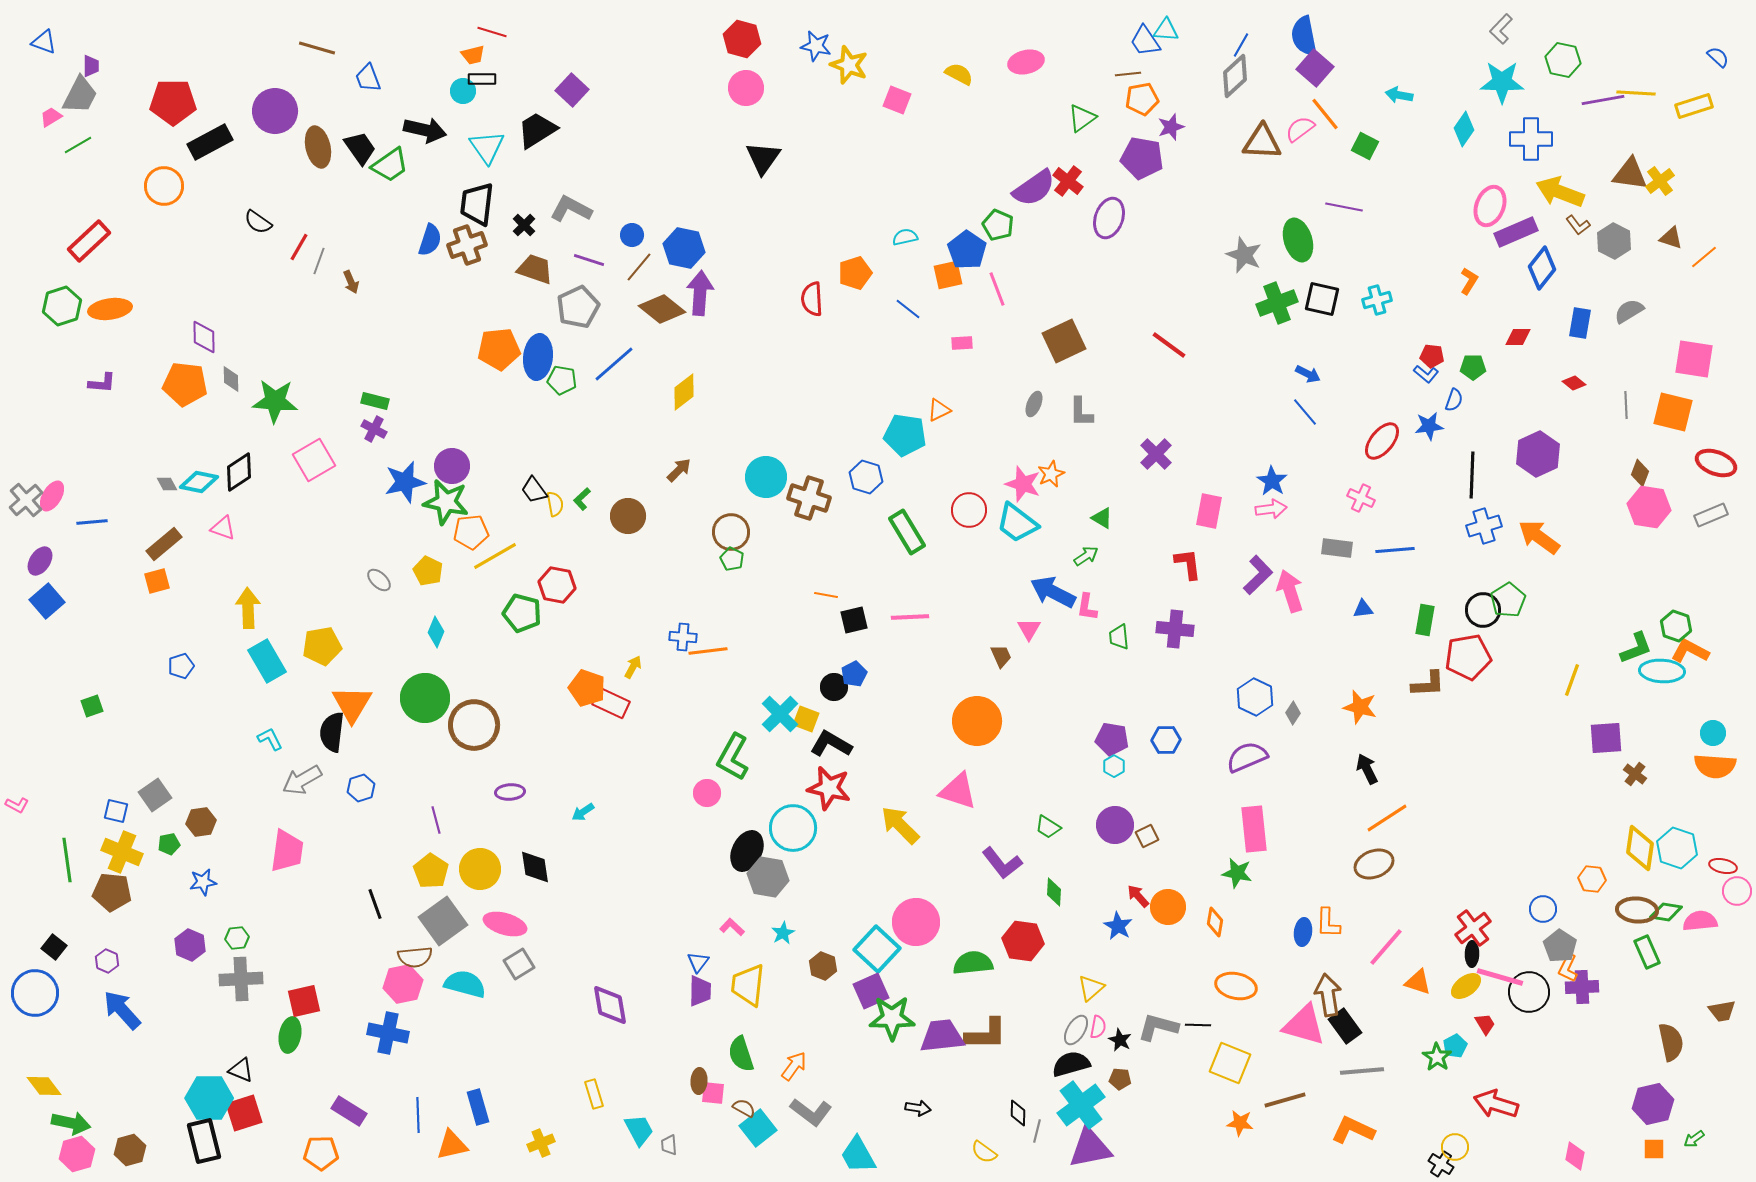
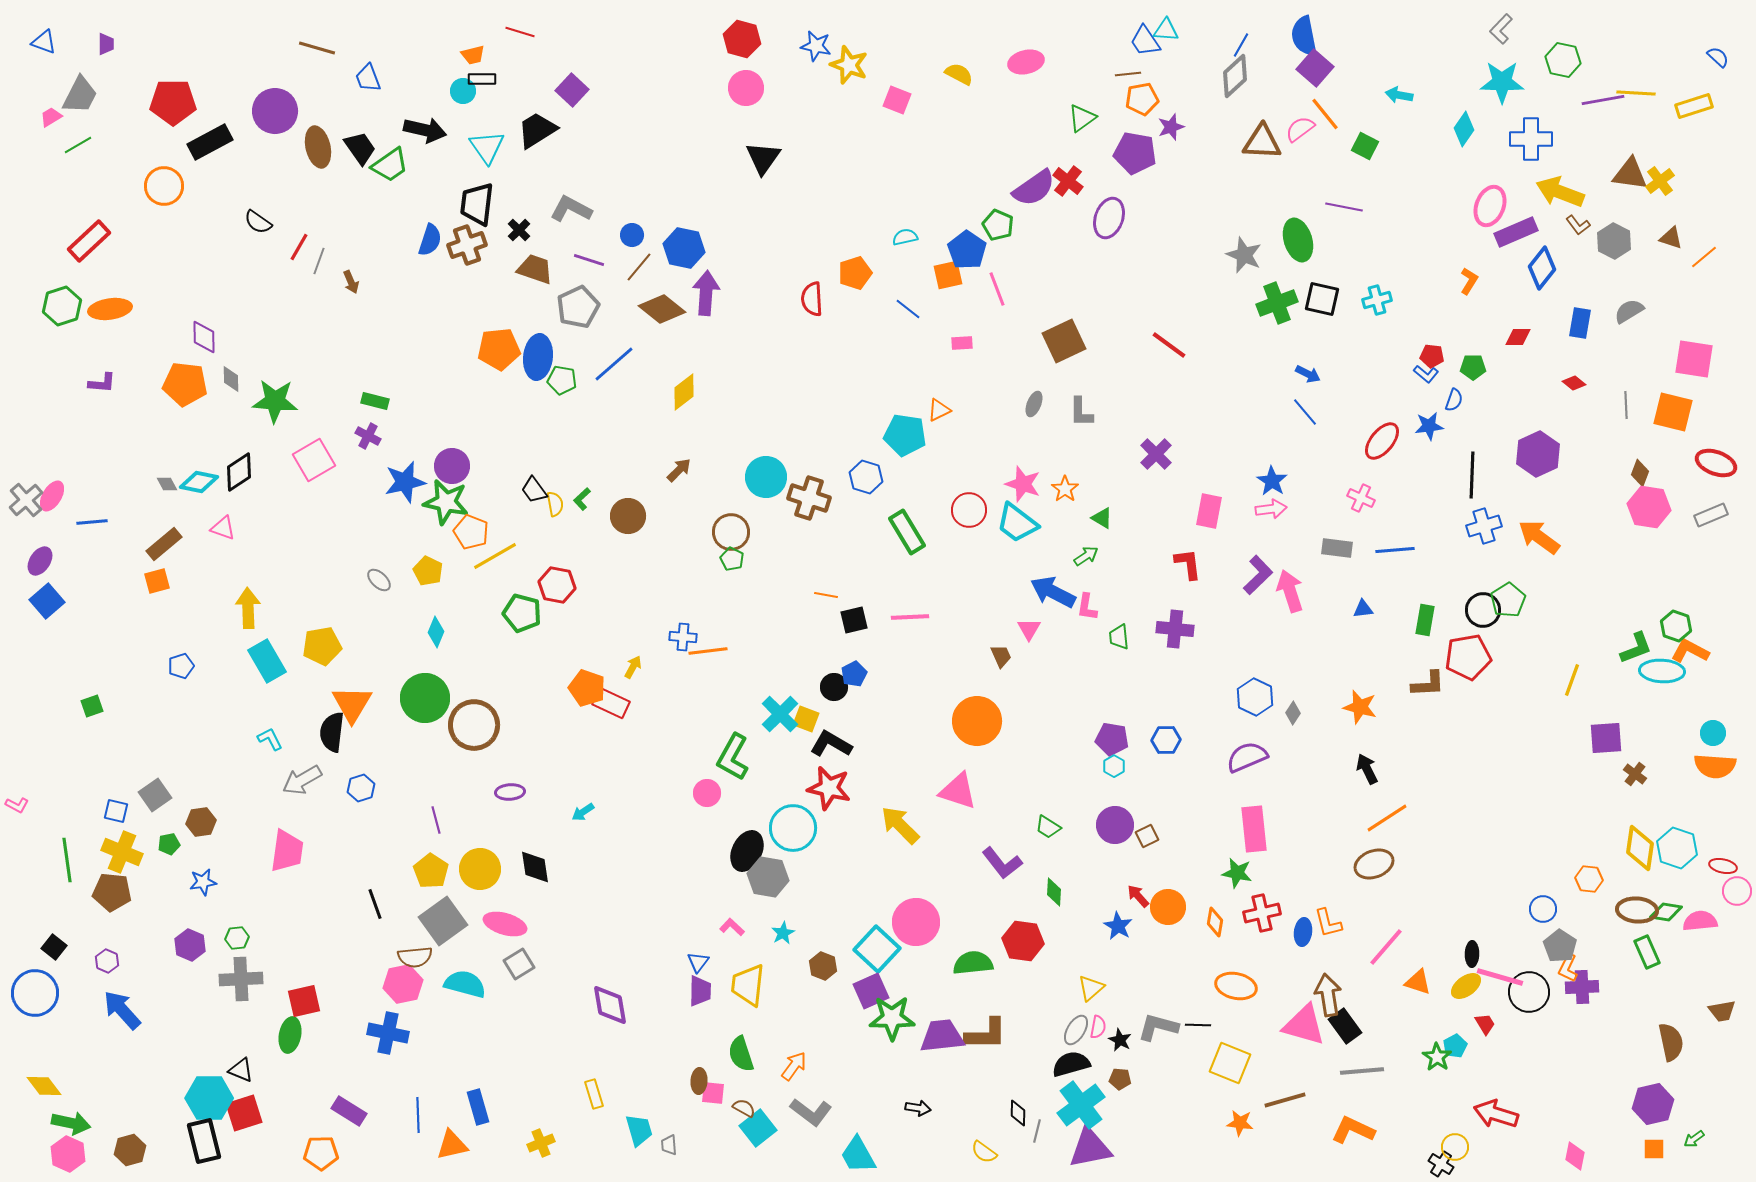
red line at (492, 32): moved 28 px right
purple trapezoid at (91, 66): moved 15 px right, 22 px up
purple pentagon at (1142, 158): moved 7 px left, 5 px up
black cross at (524, 225): moved 5 px left, 5 px down
purple arrow at (700, 293): moved 6 px right
purple cross at (374, 429): moved 6 px left, 7 px down
orange star at (1051, 474): moved 14 px right, 15 px down; rotated 12 degrees counterclockwise
orange pentagon at (471, 532): rotated 28 degrees clockwise
orange hexagon at (1592, 879): moved 3 px left
orange L-shape at (1328, 923): rotated 16 degrees counterclockwise
red cross at (1473, 928): moved 211 px left, 15 px up; rotated 24 degrees clockwise
red arrow at (1496, 1104): moved 10 px down
cyan trapezoid at (639, 1130): rotated 12 degrees clockwise
pink hexagon at (77, 1154): moved 9 px left; rotated 20 degrees counterclockwise
